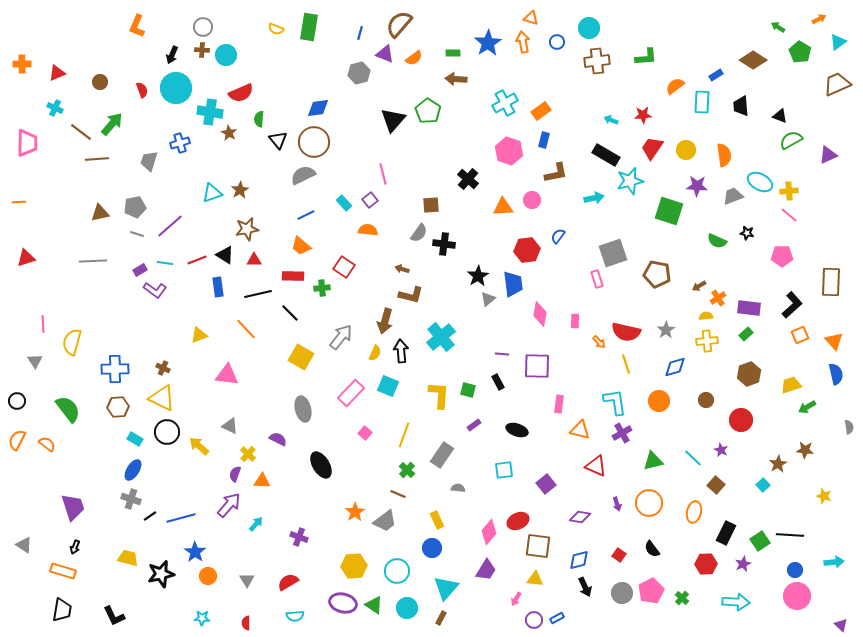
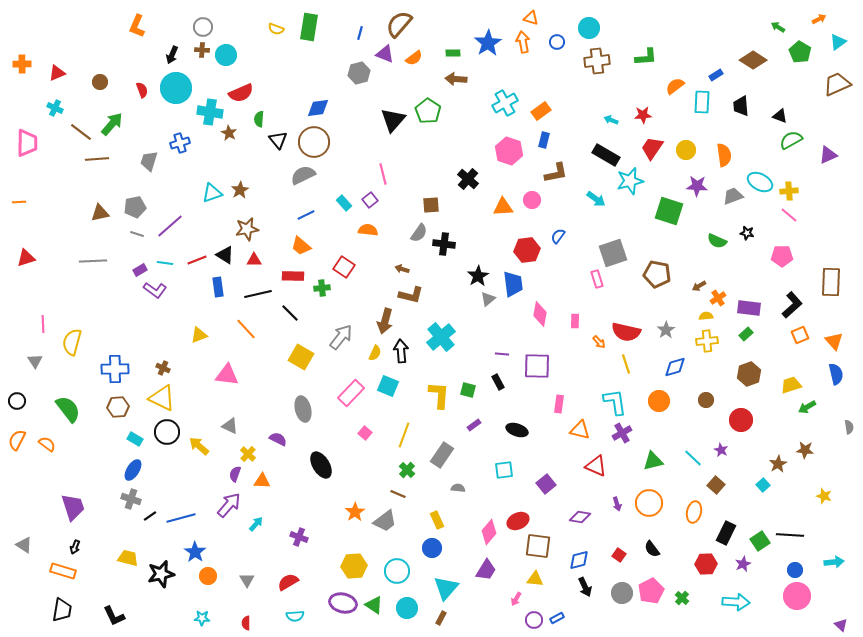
cyan arrow at (594, 198): moved 2 px right, 1 px down; rotated 48 degrees clockwise
